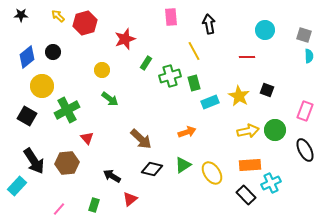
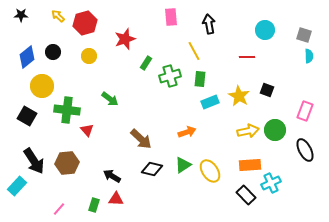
yellow circle at (102, 70): moved 13 px left, 14 px up
green rectangle at (194, 83): moved 6 px right, 4 px up; rotated 21 degrees clockwise
green cross at (67, 110): rotated 35 degrees clockwise
red triangle at (87, 138): moved 8 px up
yellow ellipse at (212, 173): moved 2 px left, 2 px up
red triangle at (130, 199): moved 14 px left; rotated 42 degrees clockwise
